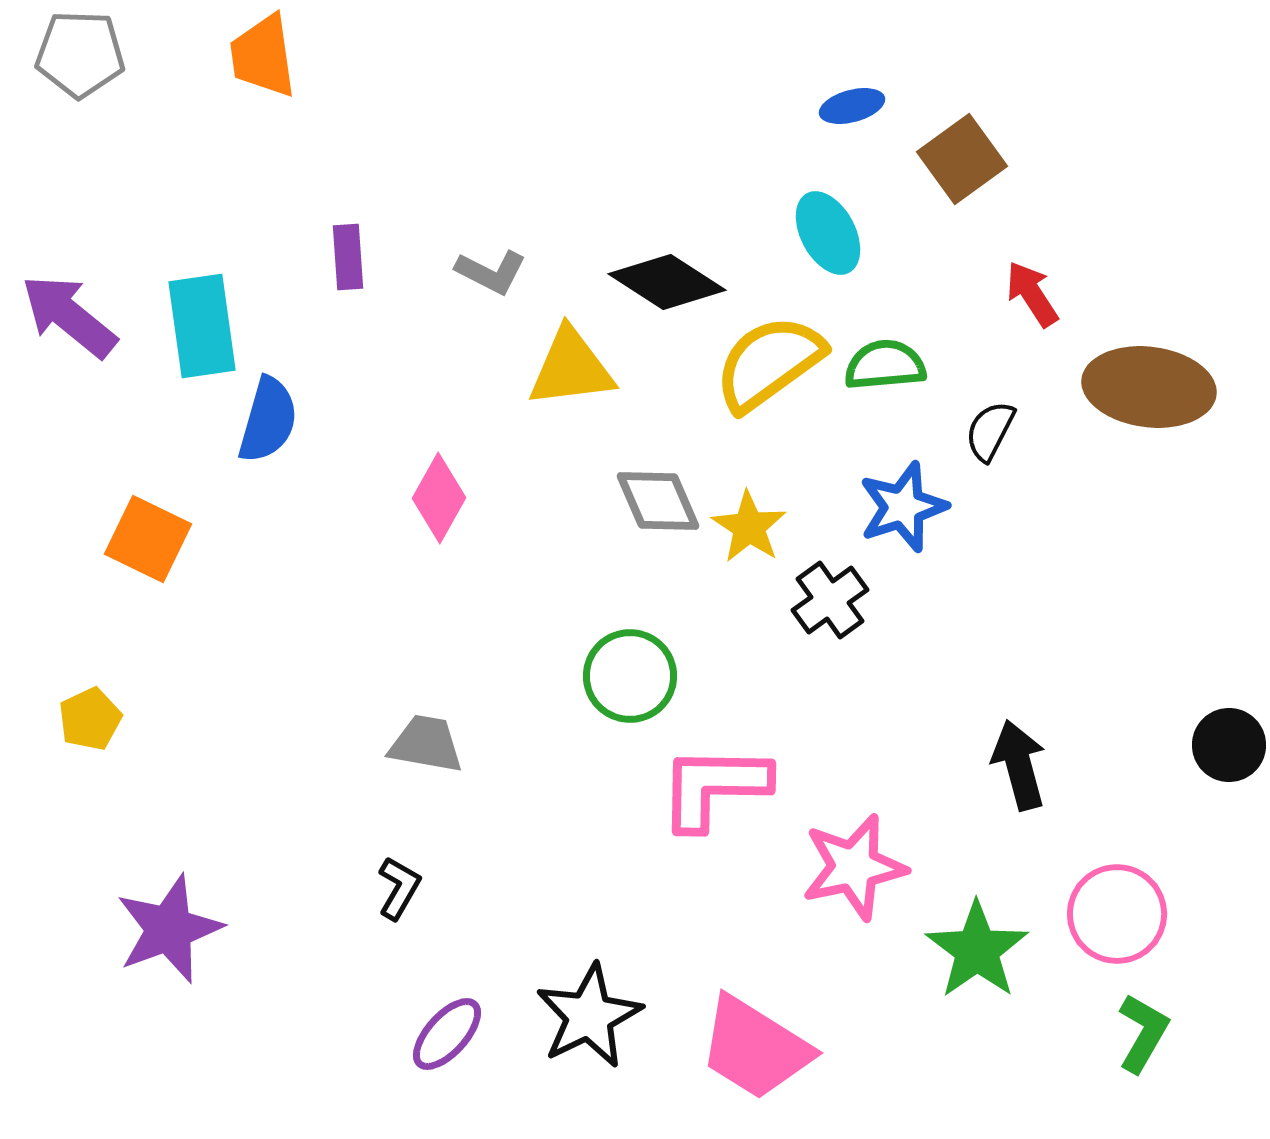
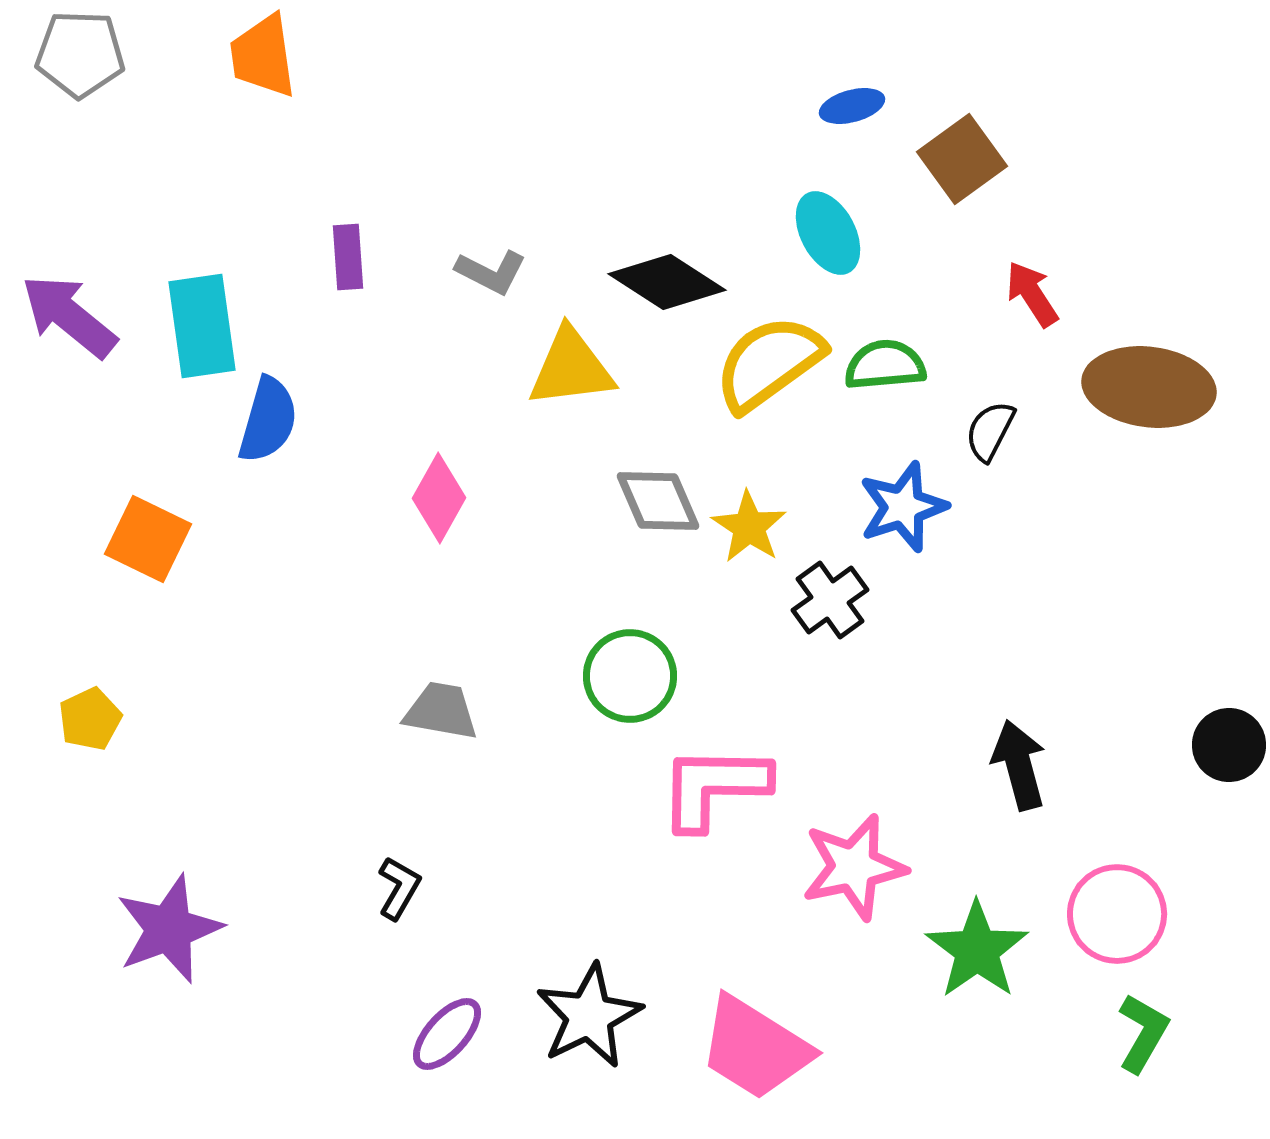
gray trapezoid: moved 15 px right, 33 px up
